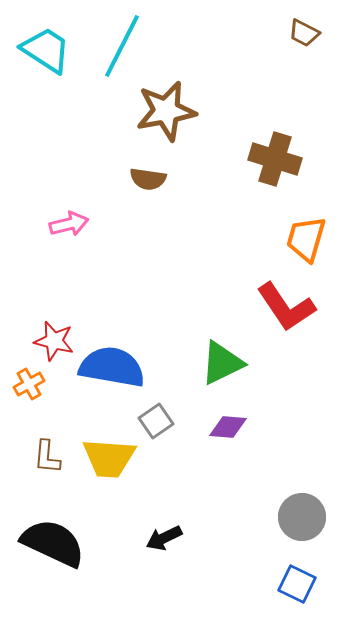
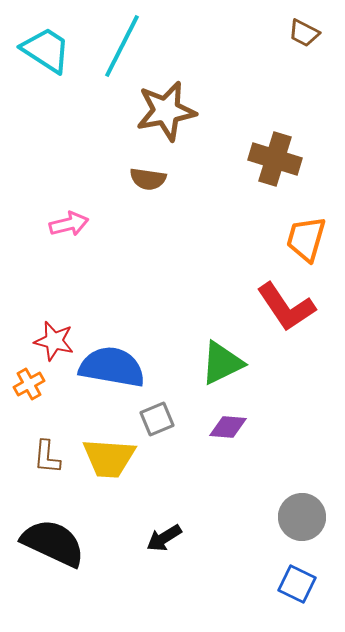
gray square: moved 1 px right, 2 px up; rotated 12 degrees clockwise
black arrow: rotated 6 degrees counterclockwise
